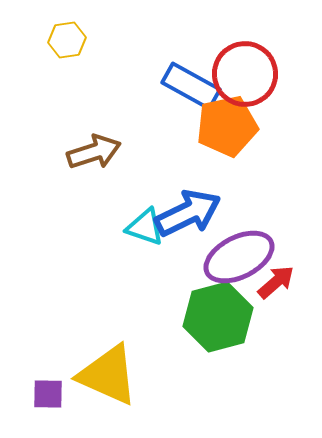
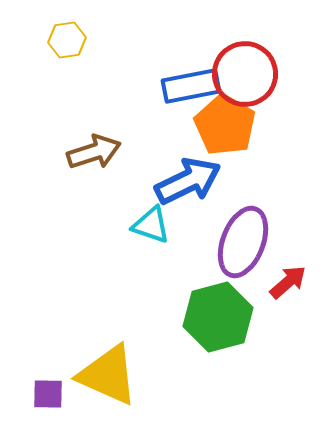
blue rectangle: rotated 40 degrees counterclockwise
orange pentagon: moved 2 px left, 1 px up; rotated 30 degrees counterclockwise
blue arrow: moved 32 px up
cyan triangle: moved 6 px right, 2 px up
purple ellipse: moved 4 px right, 15 px up; rotated 42 degrees counterclockwise
red arrow: moved 12 px right
